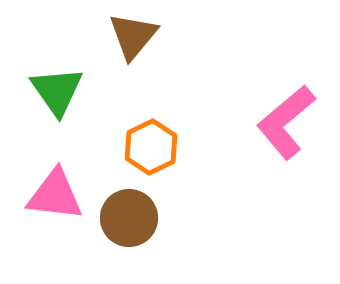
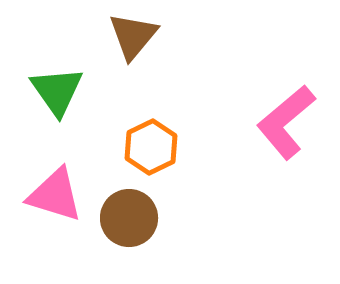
pink triangle: rotated 10 degrees clockwise
